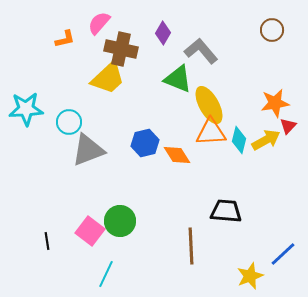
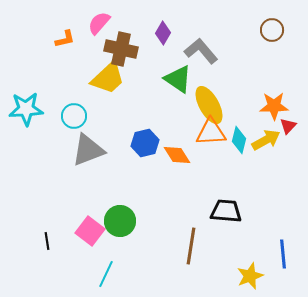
green triangle: rotated 12 degrees clockwise
orange star: moved 1 px left, 3 px down; rotated 8 degrees clockwise
cyan circle: moved 5 px right, 6 px up
brown line: rotated 12 degrees clockwise
blue line: rotated 52 degrees counterclockwise
